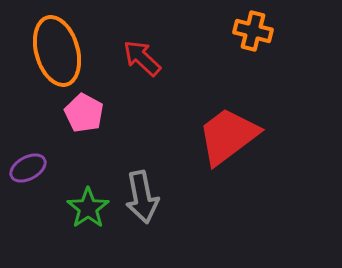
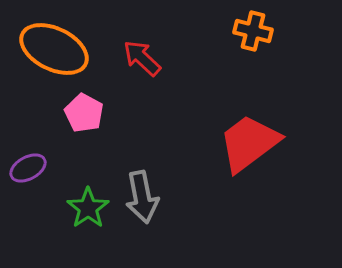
orange ellipse: moved 3 px left, 2 px up; rotated 48 degrees counterclockwise
red trapezoid: moved 21 px right, 7 px down
